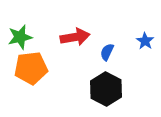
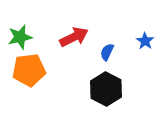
red arrow: moved 1 px left; rotated 16 degrees counterclockwise
orange pentagon: moved 2 px left, 2 px down
